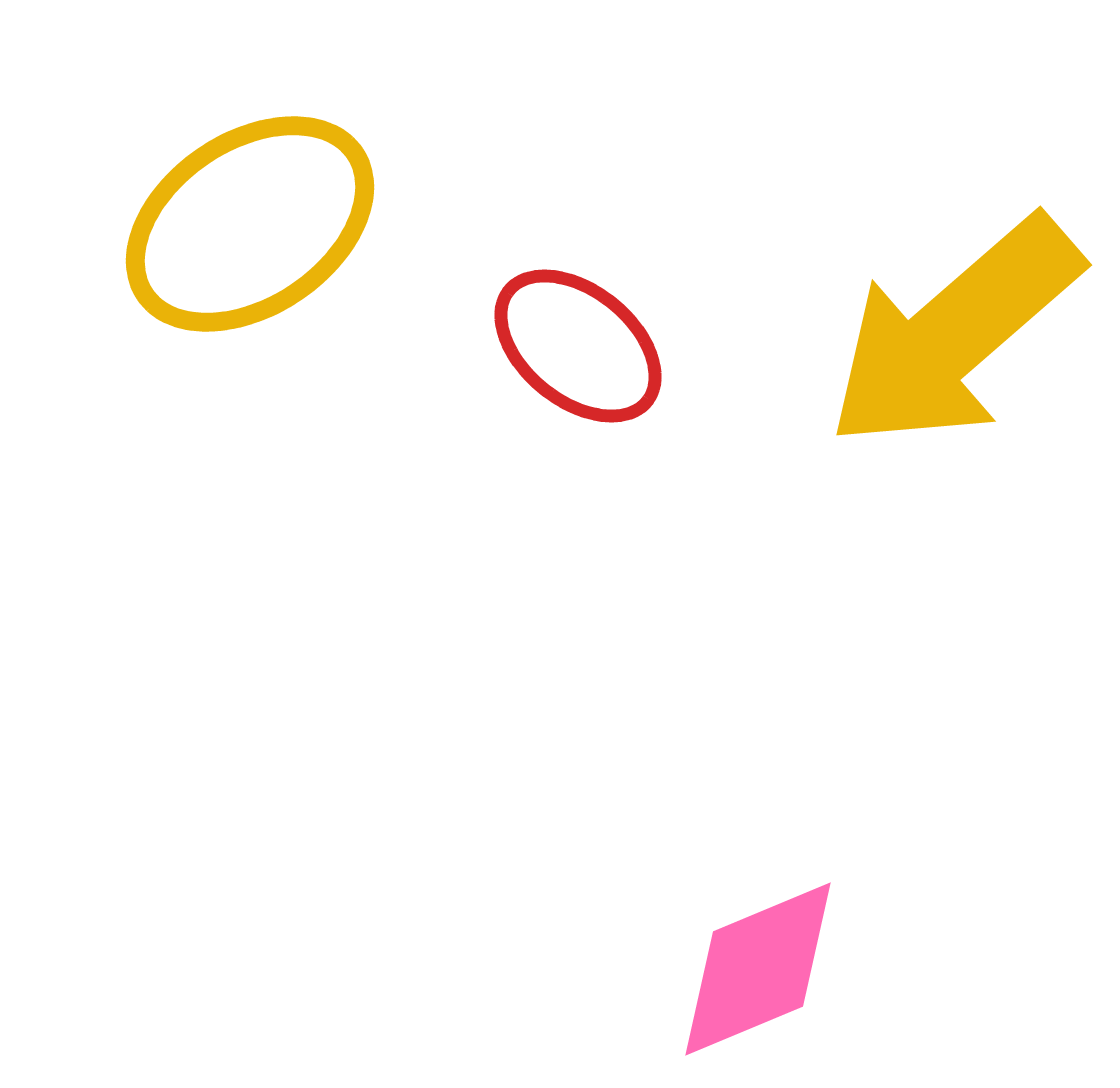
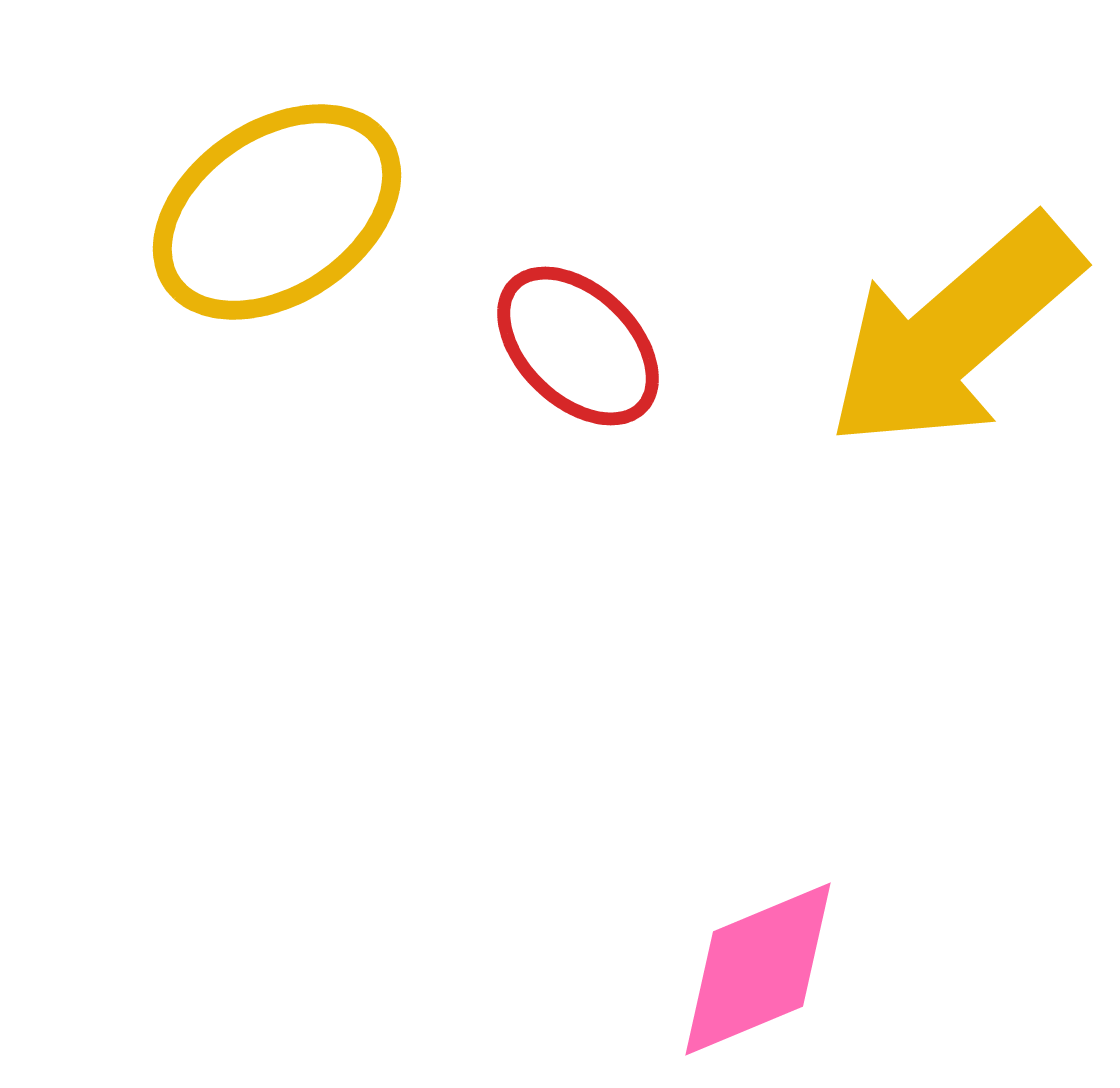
yellow ellipse: moved 27 px right, 12 px up
red ellipse: rotated 5 degrees clockwise
